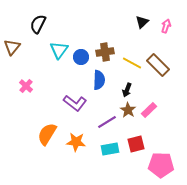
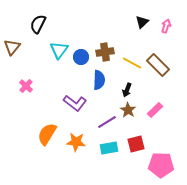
pink rectangle: moved 6 px right
cyan rectangle: moved 1 px left, 1 px up
